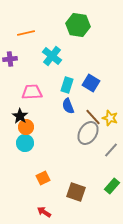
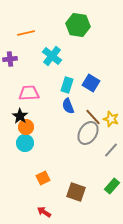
pink trapezoid: moved 3 px left, 1 px down
yellow star: moved 1 px right, 1 px down
